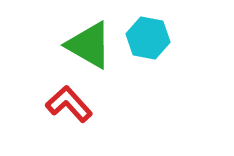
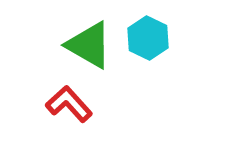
cyan hexagon: rotated 15 degrees clockwise
